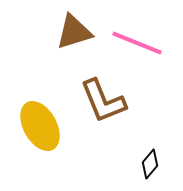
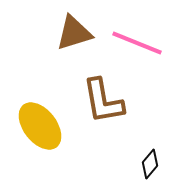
brown triangle: moved 1 px down
brown L-shape: rotated 12 degrees clockwise
yellow ellipse: rotated 9 degrees counterclockwise
